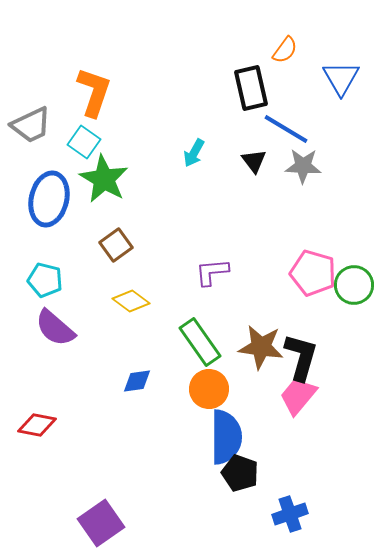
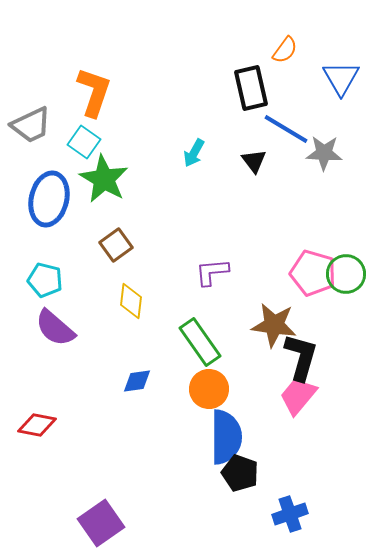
gray star: moved 21 px right, 13 px up
green circle: moved 8 px left, 11 px up
yellow diamond: rotated 60 degrees clockwise
brown star: moved 13 px right, 22 px up
